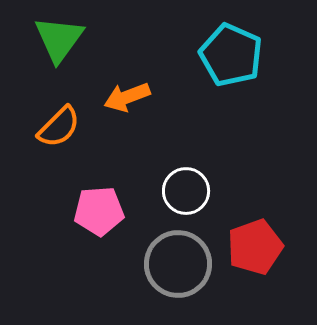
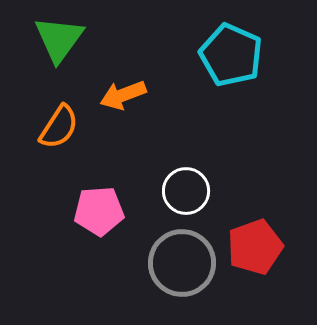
orange arrow: moved 4 px left, 2 px up
orange semicircle: rotated 12 degrees counterclockwise
gray circle: moved 4 px right, 1 px up
